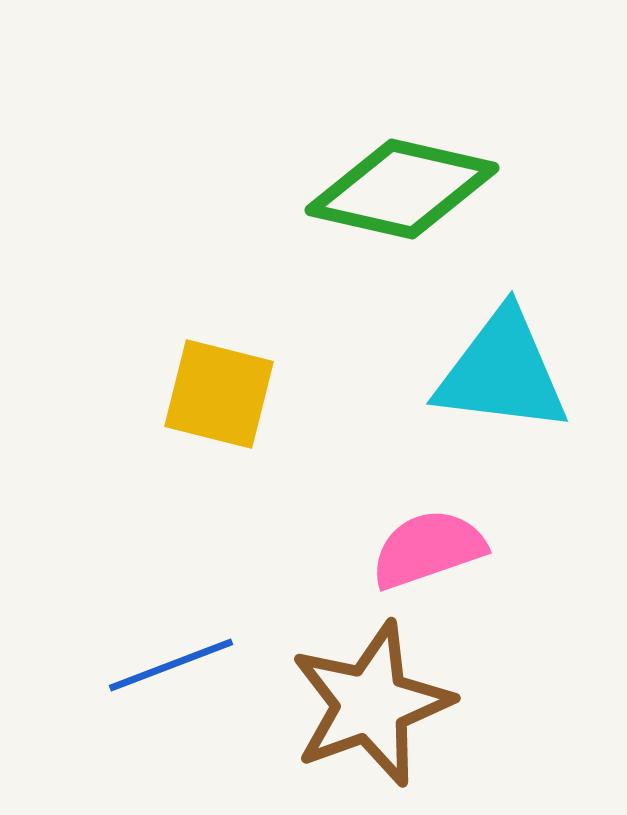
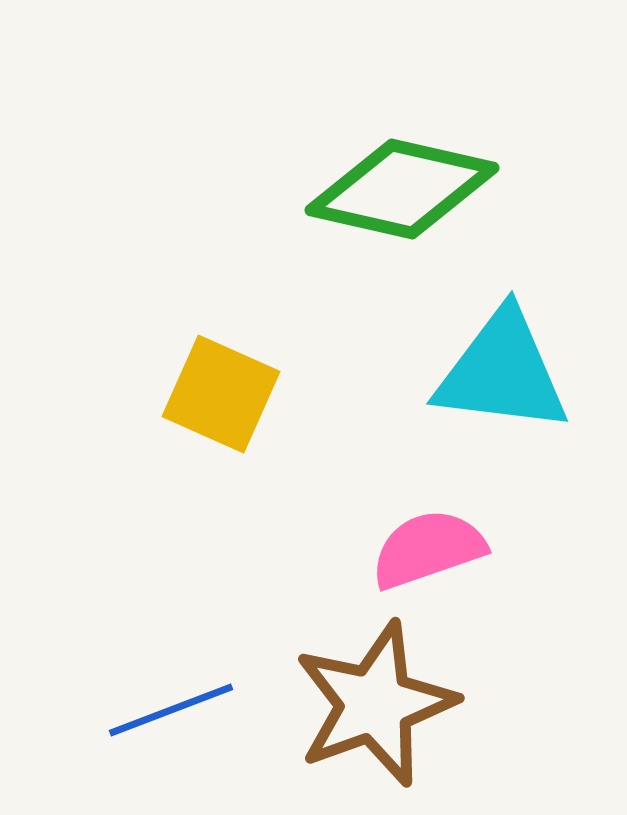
yellow square: moved 2 px right; rotated 10 degrees clockwise
blue line: moved 45 px down
brown star: moved 4 px right
